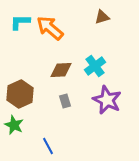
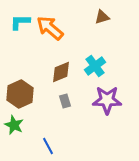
brown diamond: moved 2 px down; rotated 20 degrees counterclockwise
purple star: rotated 24 degrees counterclockwise
